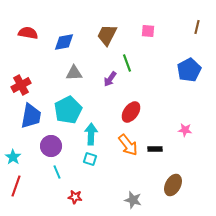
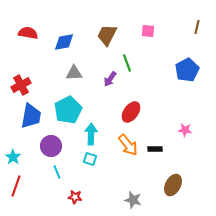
blue pentagon: moved 2 px left
